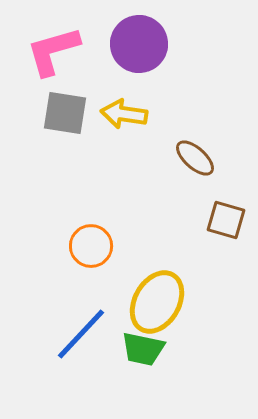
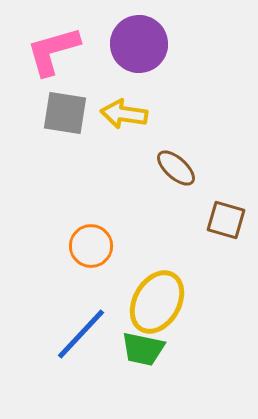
brown ellipse: moved 19 px left, 10 px down
